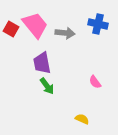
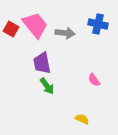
pink semicircle: moved 1 px left, 2 px up
